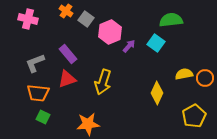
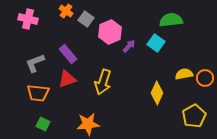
green square: moved 7 px down
